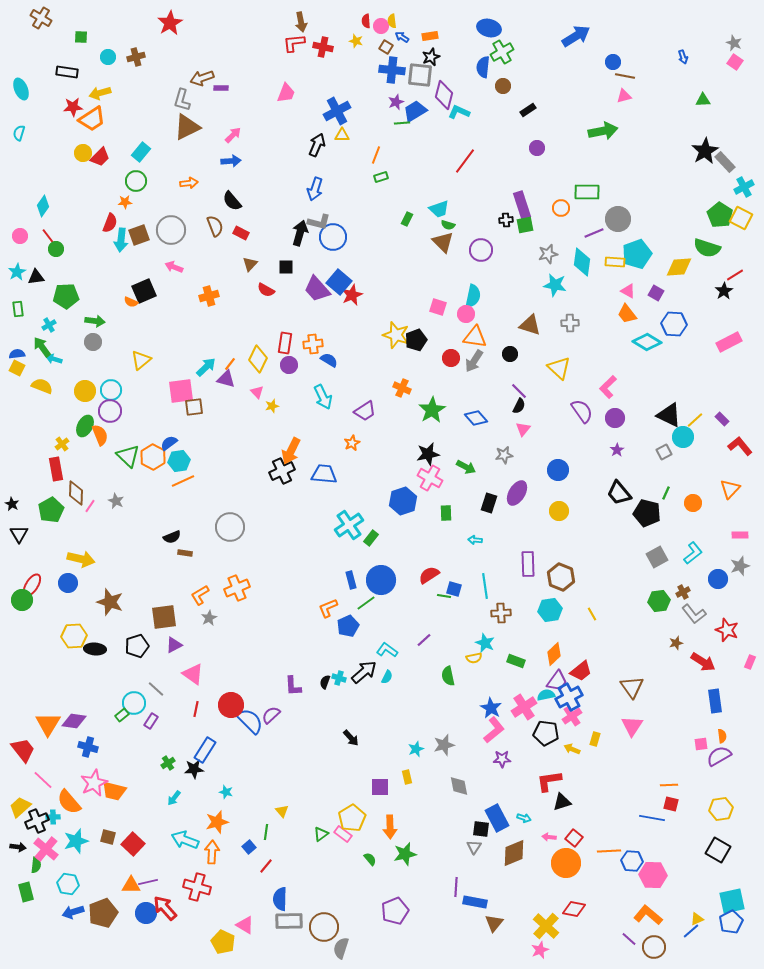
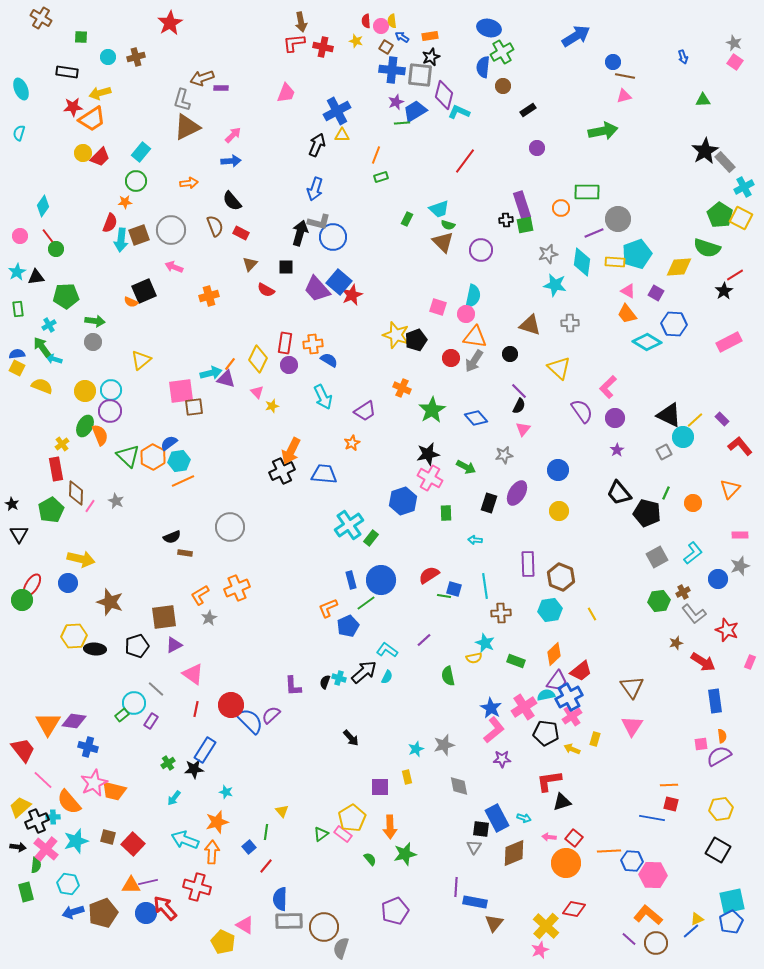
cyan arrow at (206, 367): moved 5 px right, 6 px down; rotated 30 degrees clockwise
brown circle at (654, 947): moved 2 px right, 4 px up
